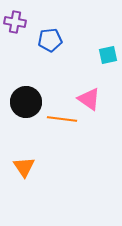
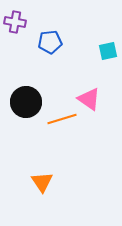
blue pentagon: moved 2 px down
cyan square: moved 4 px up
orange line: rotated 24 degrees counterclockwise
orange triangle: moved 18 px right, 15 px down
